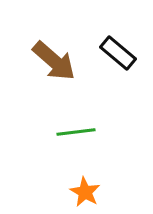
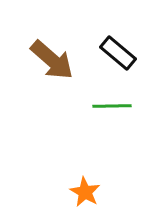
brown arrow: moved 2 px left, 1 px up
green line: moved 36 px right, 26 px up; rotated 6 degrees clockwise
